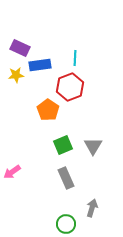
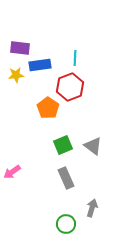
purple rectangle: rotated 18 degrees counterclockwise
orange pentagon: moved 2 px up
gray triangle: rotated 24 degrees counterclockwise
